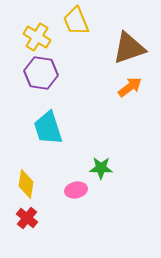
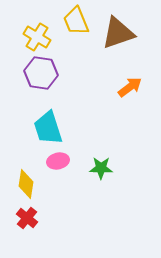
brown triangle: moved 11 px left, 15 px up
pink ellipse: moved 18 px left, 29 px up
